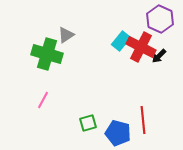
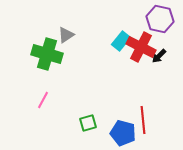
purple hexagon: rotated 12 degrees counterclockwise
blue pentagon: moved 5 px right
